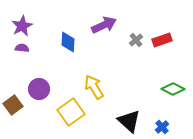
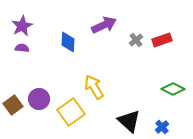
purple circle: moved 10 px down
